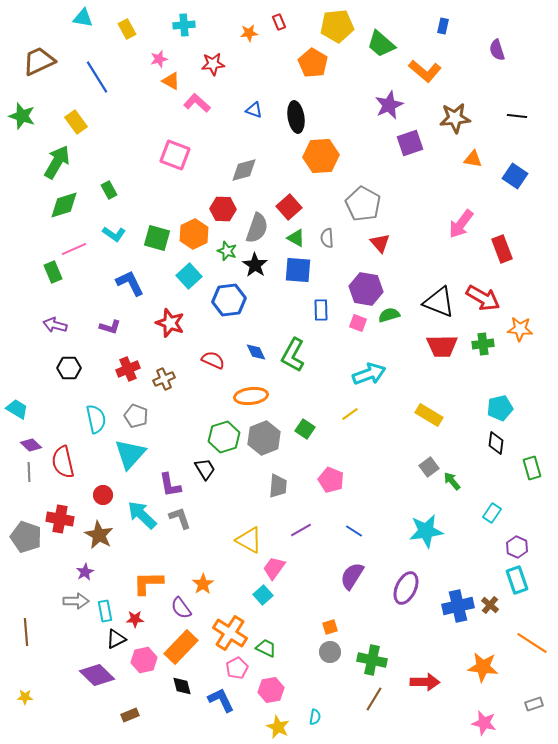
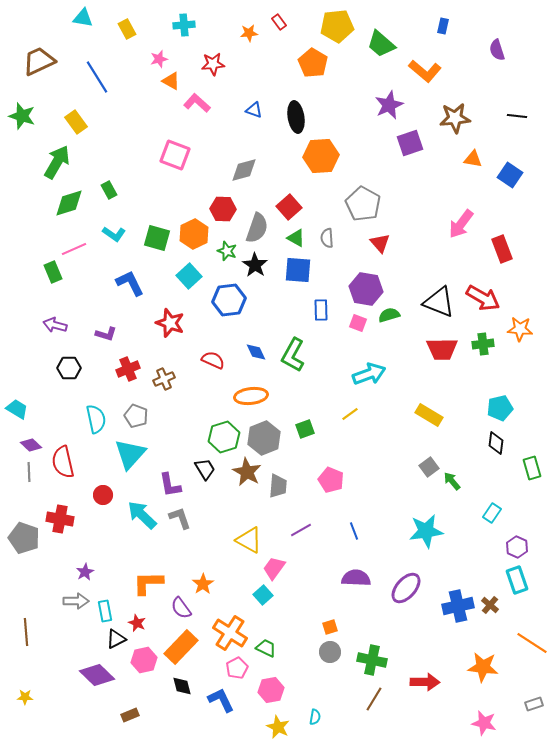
red rectangle at (279, 22): rotated 14 degrees counterclockwise
blue square at (515, 176): moved 5 px left, 1 px up
green diamond at (64, 205): moved 5 px right, 2 px up
purple L-shape at (110, 327): moved 4 px left, 7 px down
red trapezoid at (442, 346): moved 3 px down
green square at (305, 429): rotated 36 degrees clockwise
blue line at (354, 531): rotated 36 degrees clockwise
brown star at (99, 535): moved 148 px right, 63 px up
gray pentagon at (26, 537): moved 2 px left, 1 px down
purple semicircle at (352, 576): moved 4 px right, 2 px down; rotated 60 degrees clockwise
purple ellipse at (406, 588): rotated 16 degrees clockwise
red star at (135, 619): moved 2 px right, 4 px down; rotated 24 degrees clockwise
